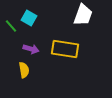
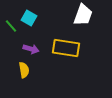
yellow rectangle: moved 1 px right, 1 px up
